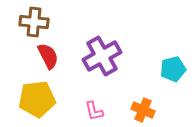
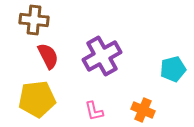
brown cross: moved 2 px up
